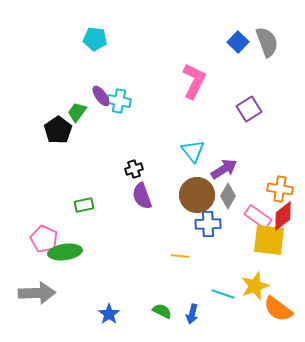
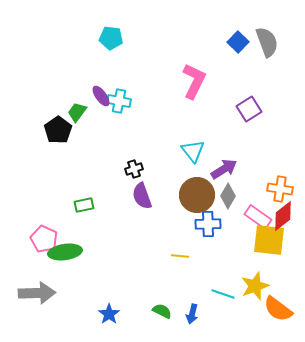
cyan pentagon: moved 16 px right, 1 px up
